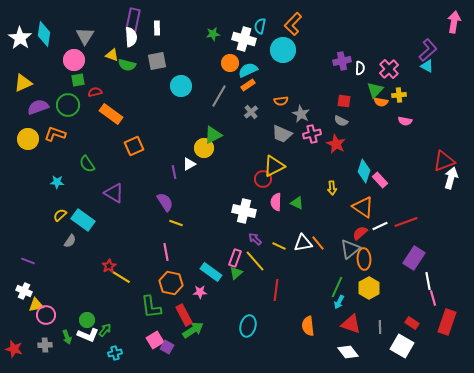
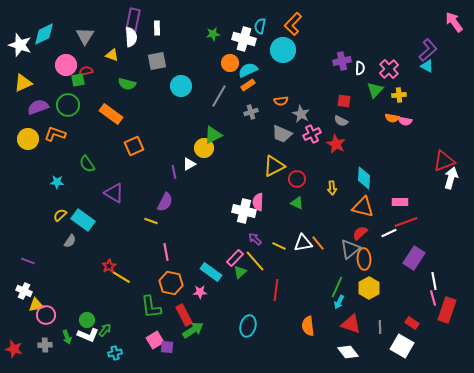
pink arrow at (454, 22): rotated 45 degrees counterclockwise
cyan diamond at (44, 34): rotated 55 degrees clockwise
white star at (20, 38): moved 7 px down; rotated 15 degrees counterclockwise
pink circle at (74, 60): moved 8 px left, 5 px down
green semicircle at (127, 65): moved 19 px down
red semicircle at (95, 92): moved 9 px left, 21 px up
orange semicircle at (381, 102): moved 11 px right, 16 px down
gray cross at (251, 112): rotated 24 degrees clockwise
pink cross at (312, 134): rotated 12 degrees counterclockwise
cyan diamond at (364, 171): moved 7 px down; rotated 15 degrees counterclockwise
red circle at (263, 179): moved 34 px right
pink rectangle at (380, 180): moved 20 px right, 22 px down; rotated 49 degrees counterclockwise
purple semicircle at (165, 202): rotated 60 degrees clockwise
pink semicircle at (276, 202): moved 18 px left
orange triangle at (363, 207): rotated 20 degrees counterclockwise
yellow line at (176, 223): moved 25 px left, 2 px up
white line at (380, 226): moved 9 px right, 7 px down
pink rectangle at (235, 258): rotated 24 degrees clockwise
green triangle at (236, 273): moved 4 px right, 1 px up
white line at (428, 281): moved 6 px right
red rectangle at (447, 322): moved 12 px up
purple square at (167, 347): rotated 24 degrees counterclockwise
